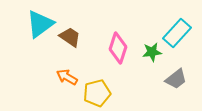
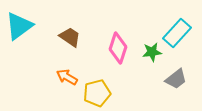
cyan triangle: moved 21 px left, 2 px down
